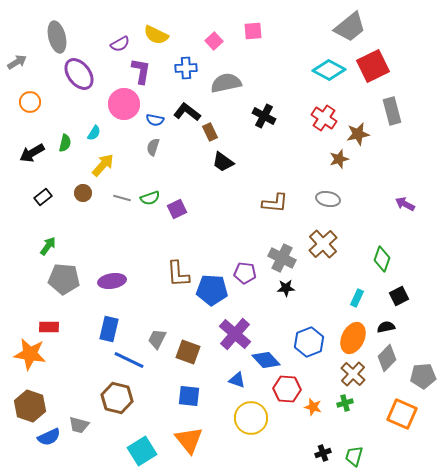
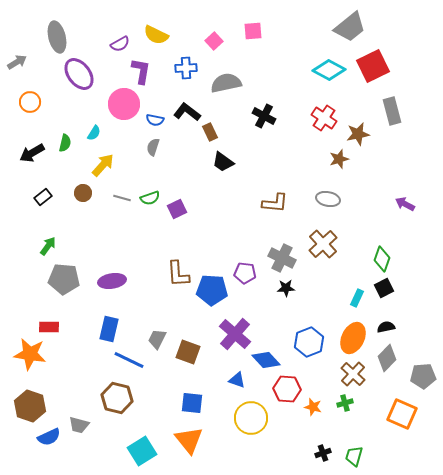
black square at (399, 296): moved 15 px left, 8 px up
blue square at (189, 396): moved 3 px right, 7 px down
